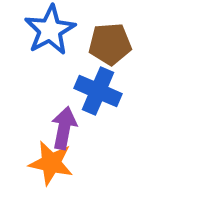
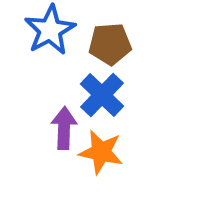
blue cross: moved 4 px right, 4 px down; rotated 21 degrees clockwise
purple arrow: rotated 9 degrees counterclockwise
orange star: moved 50 px right, 11 px up
